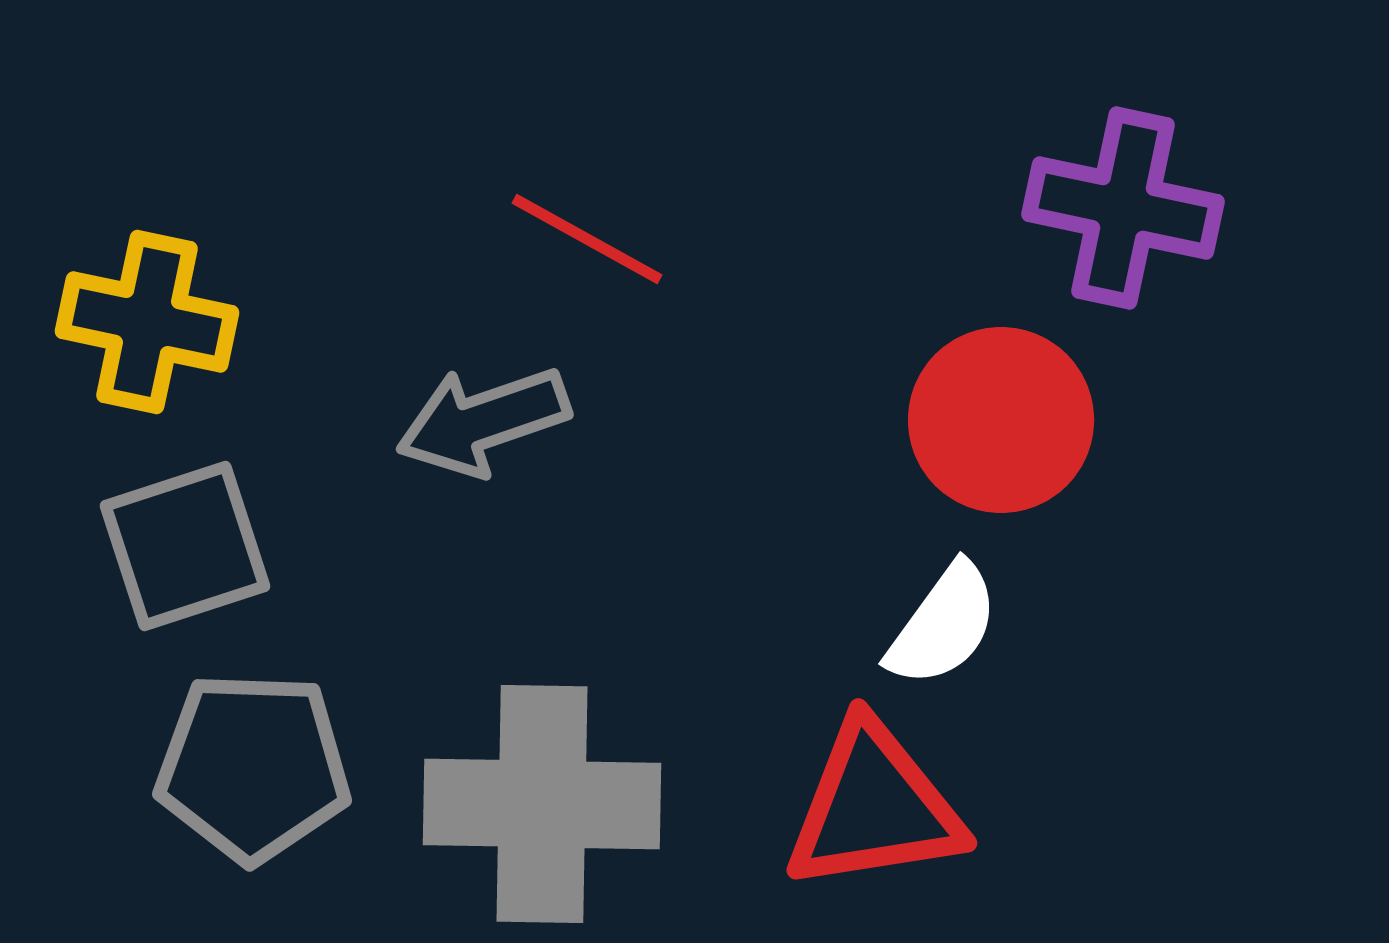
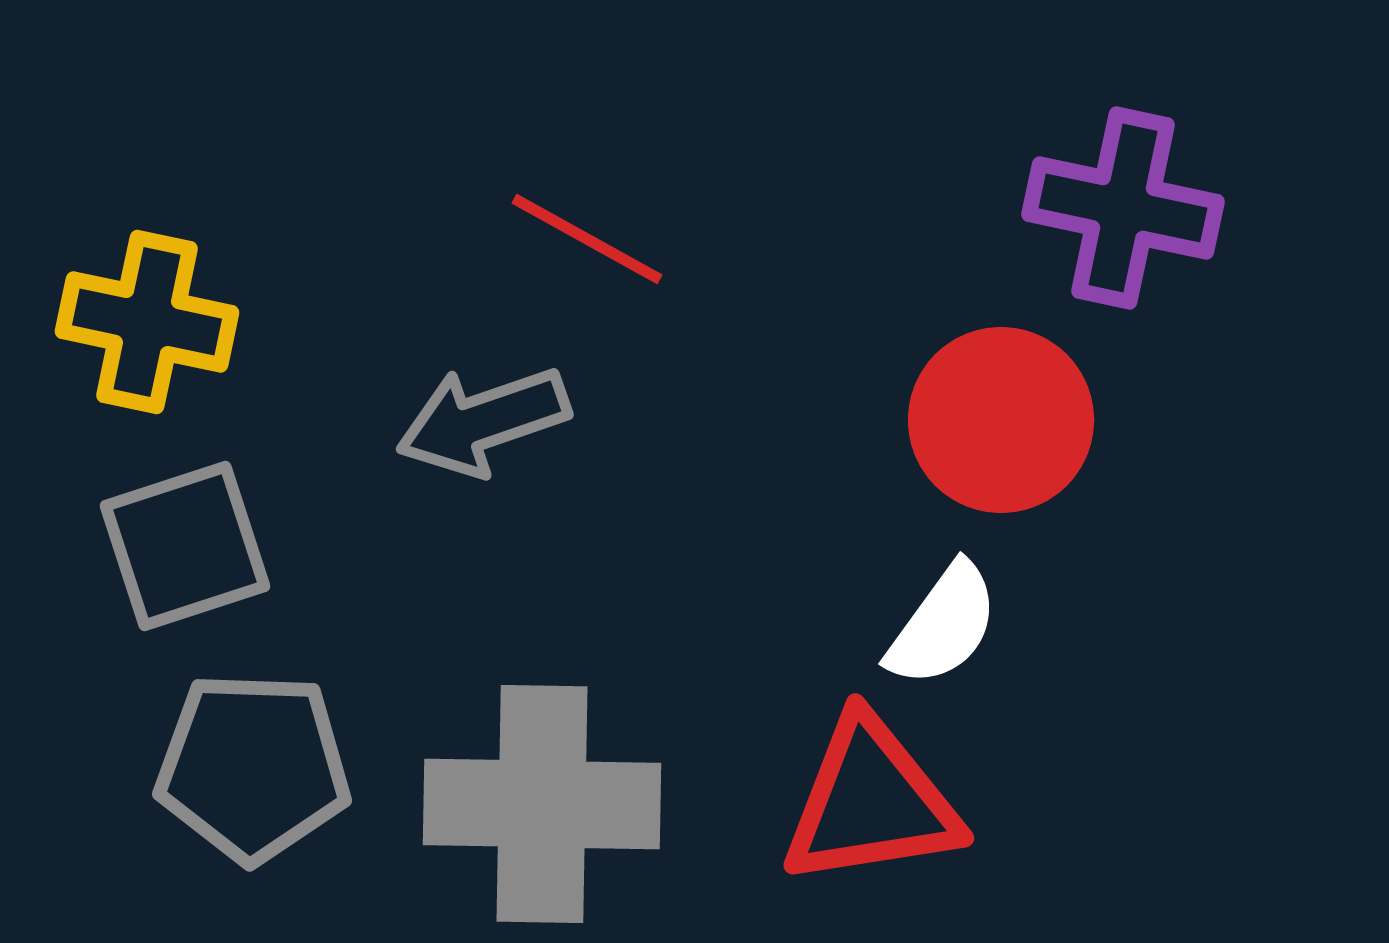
red triangle: moved 3 px left, 5 px up
